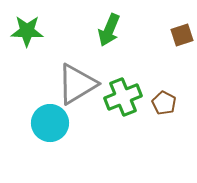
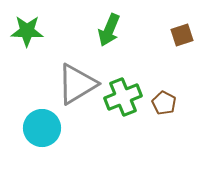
cyan circle: moved 8 px left, 5 px down
